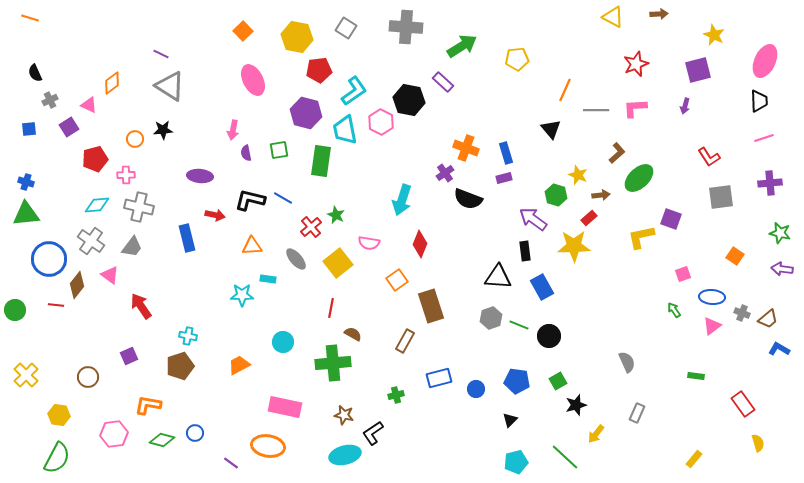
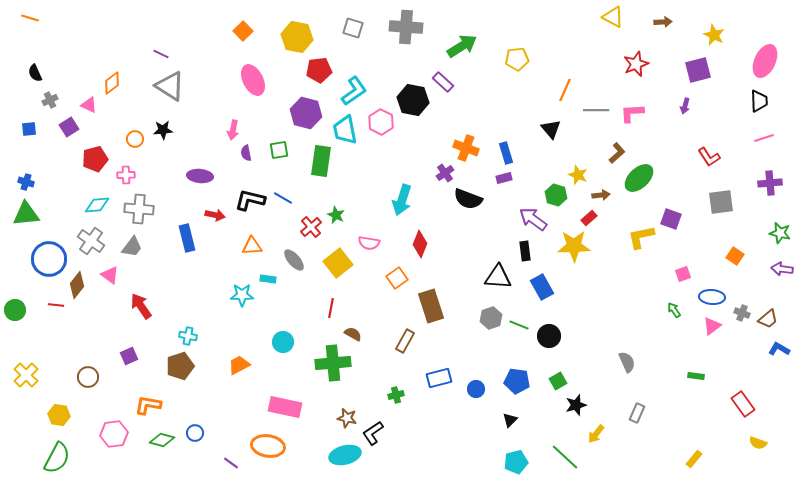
brown arrow at (659, 14): moved 4 px right, 8 px down
gray square at (346, 28): moved 7 px right; rotated 15 degrees counterclockwise
black hexagon at (409, 100): moved 4 px right
pink L-shape at (635, 108): moved 3 px left, 5 px down
gray square at (721, 197): moved 5 px down
gray cross at (139, 207): moved 2 px down; rotated 8 degrees counterclockwise
gray ellipse at (296, 259): moved 2 px left, 1 px down
orange square at (397, 280): moved 2 px up
brown star at (344, 415): moved 3 px right, 3 px down
yellow semicircle at (758, 443): rotated 126 degrees clockwise
